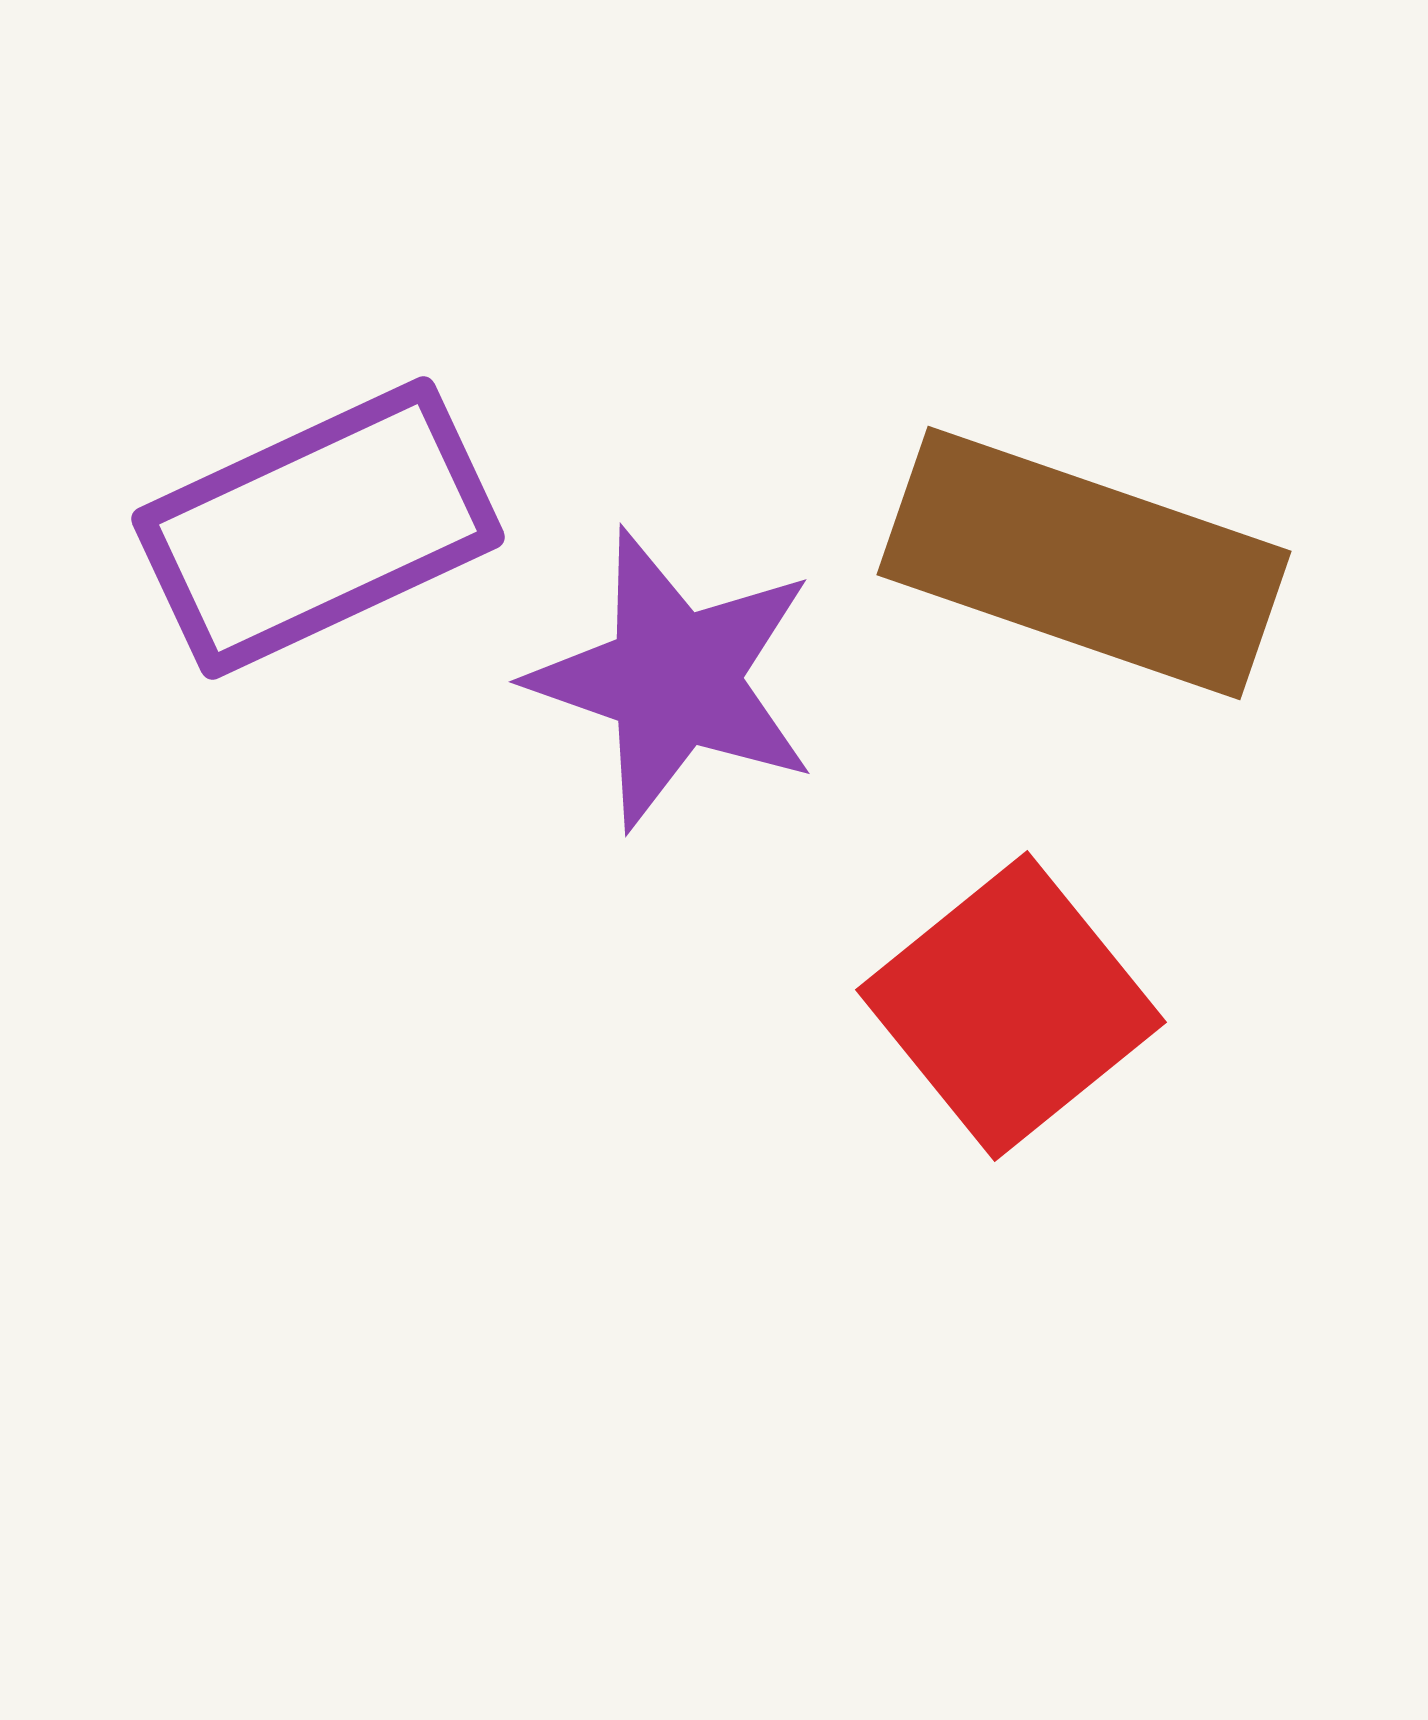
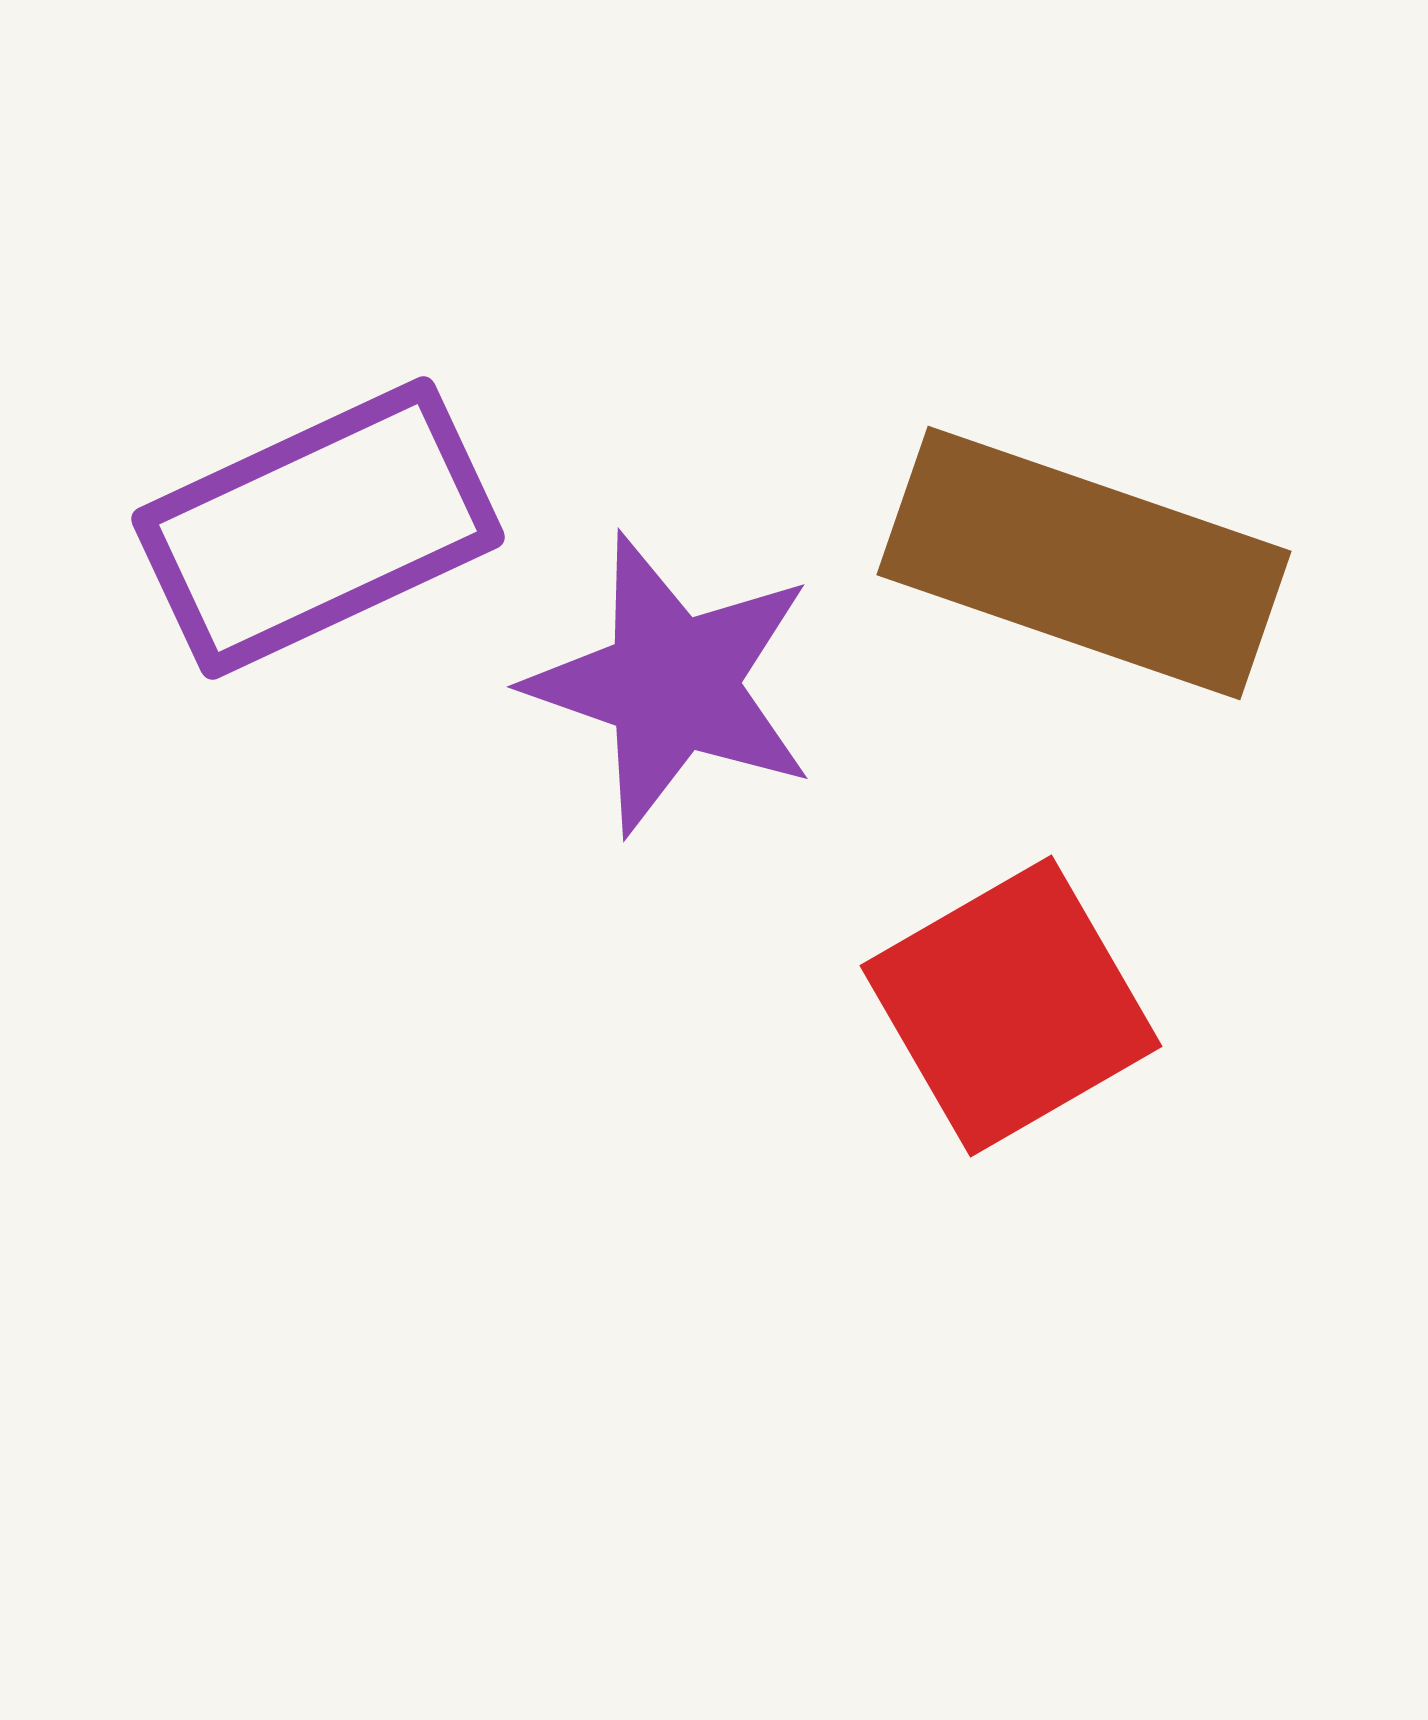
purple star: moved 2 px left, 5 px down
red square: rotated 9 degrees clockwise
